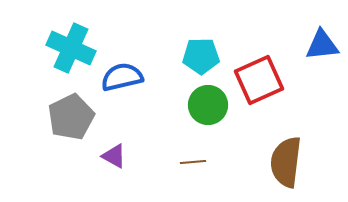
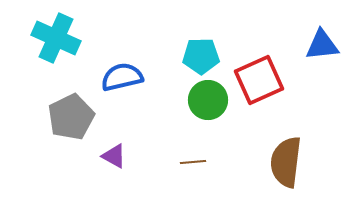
cyan cross: moved 15 px left, 10 px up
green circle: moved 5 px up
